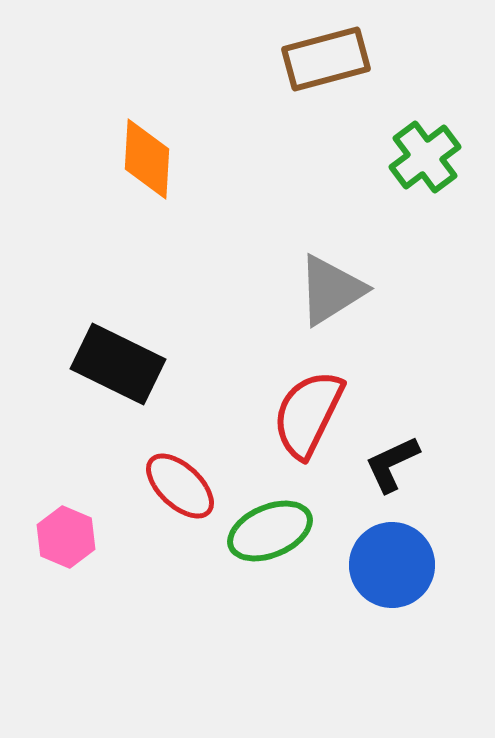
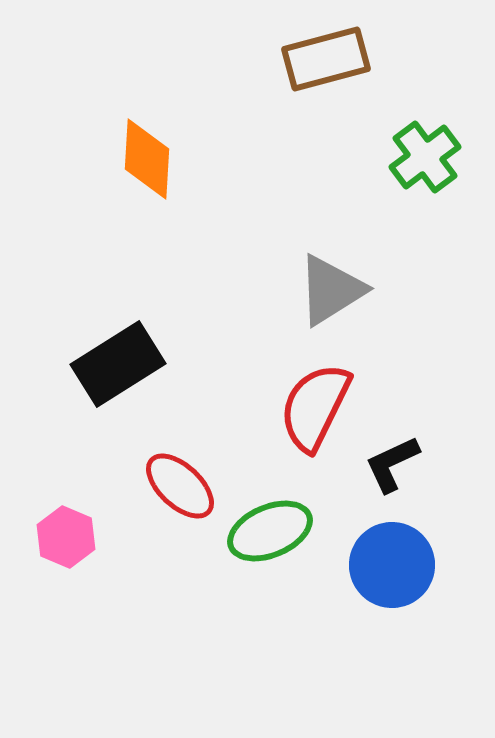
black rectangle: rotated 58 degrees counterclockwise
red semicircle: moved 7 px right, 7 px up
